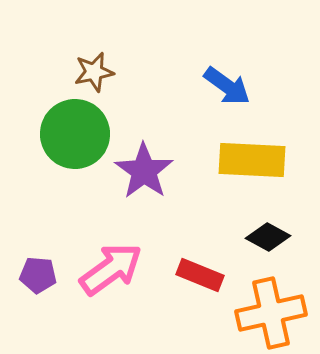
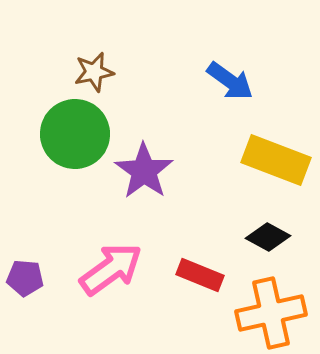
blue arrow: moved 3 px right, 5 px up
yellow rectangle: moved 24 px right; rotated 18 degrees clockwise
purple pentagon: moved 13 px left, 3 px down
